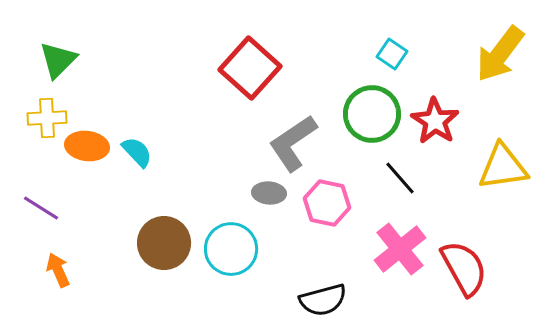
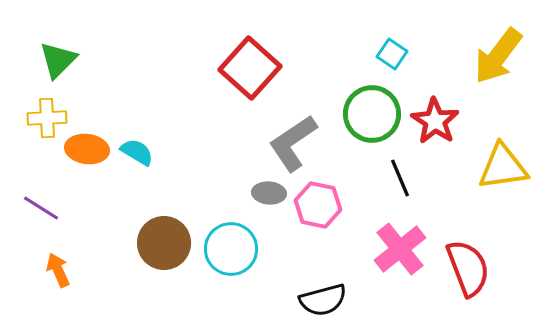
yellow arrow: moved 2 px left, 2 px down
orange ellipse: moved 3 px down
cyan semicircle: rotated 16 degrees counterclockwise
black line: rotated 18 degrees clockwise
pink hexagon: moved 9 px left, 2 px down
red semicircle: moved 4 px right; rotated 8 degrees clockwise
